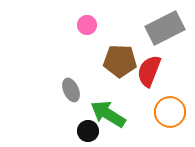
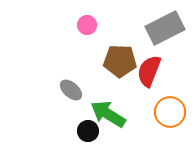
gray ellipse: rotated 25 degrees counterclockwise
